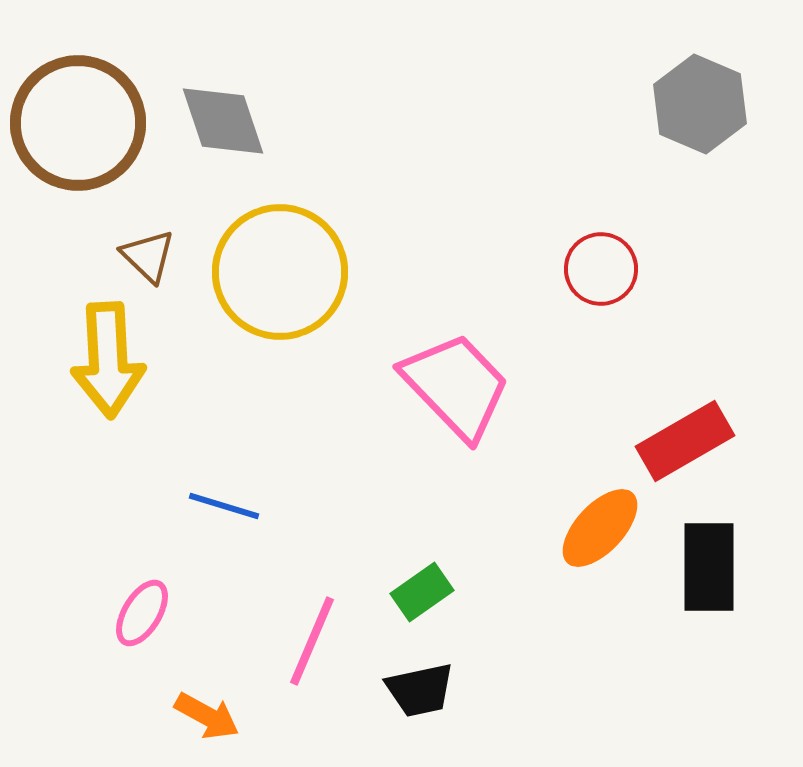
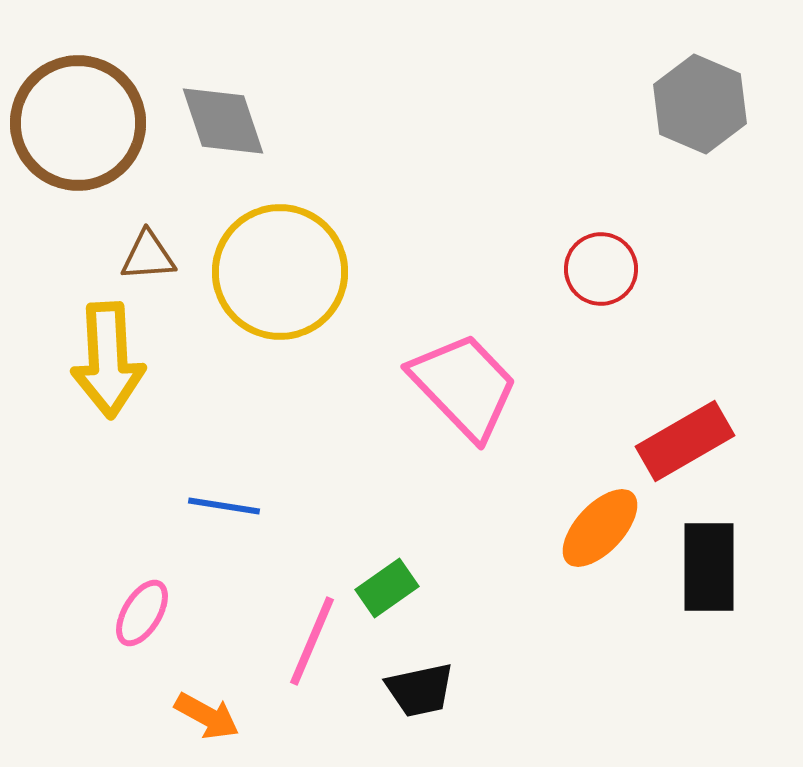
brown triangle: rotated 48 degrees counterclockwise
pink trapezoid: moved 8 px right
blue line: rotated 8 degrees counterclockwise
green rectangle: moved 35 px left, 4 px up
